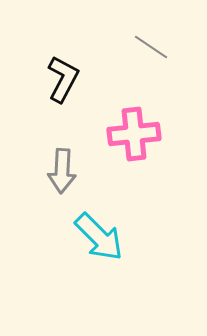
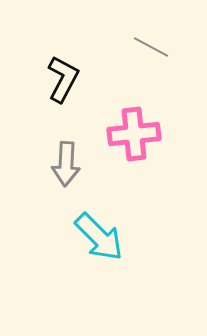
gray line: rotated 6 degrees counterclockwise
gray arrow: moved 4 px right, 7 px up
